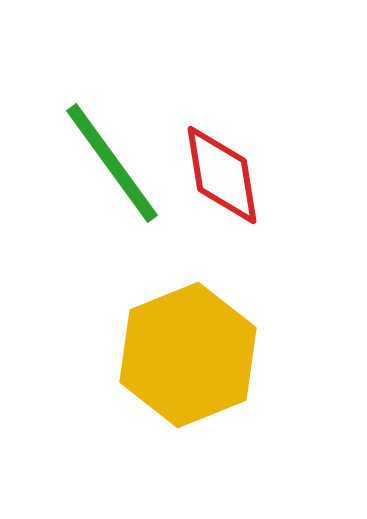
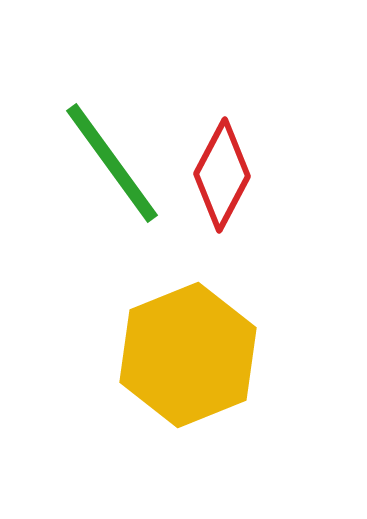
red diamond: rotated 37 degrees clockwise
